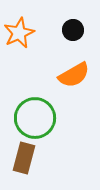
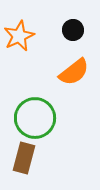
orange star: moved 3 px down
orange semicircle: moved 3 px up; rotated 8 degrees counterclockwise
